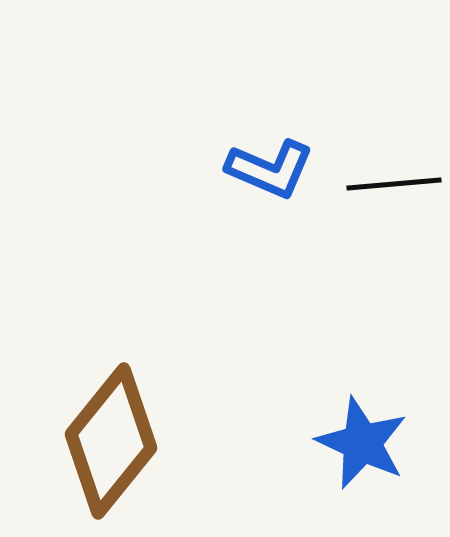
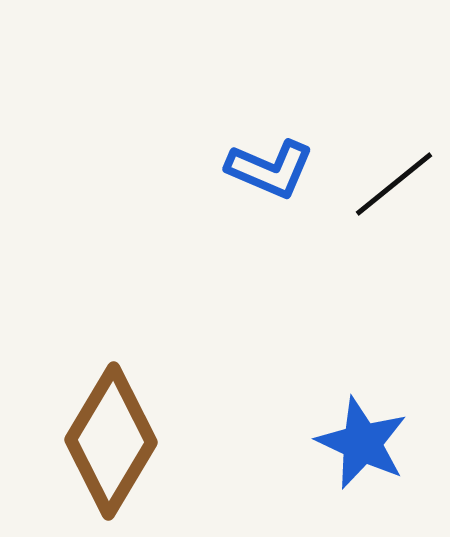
black line: rotated 34 degrees counterclockwise
brown diamond: rotated 8 degrees counterclockwise
